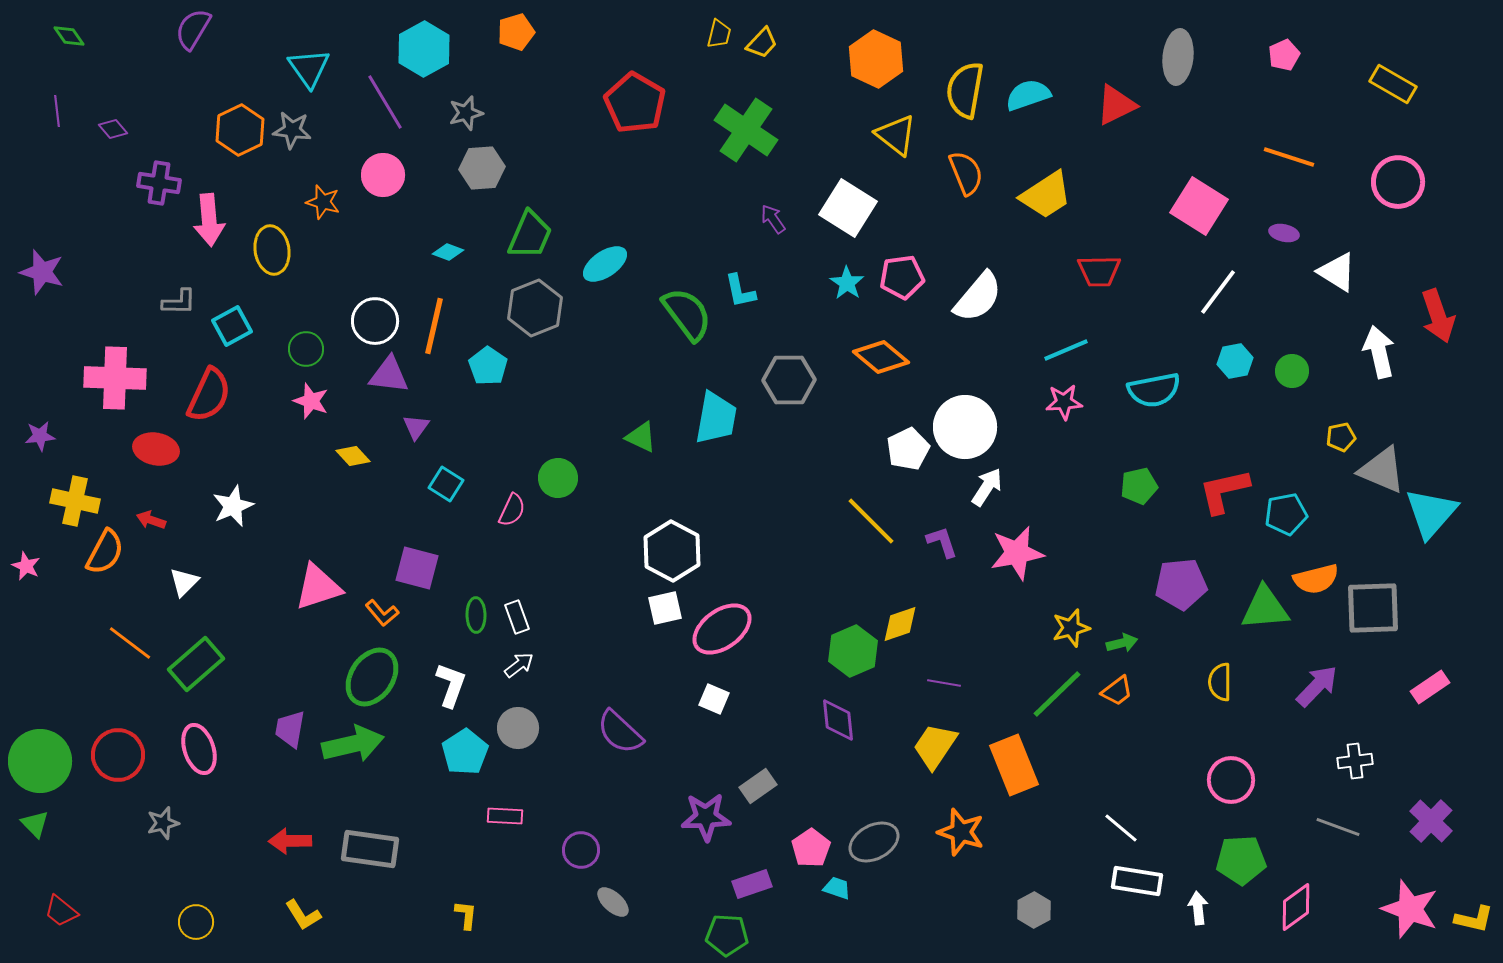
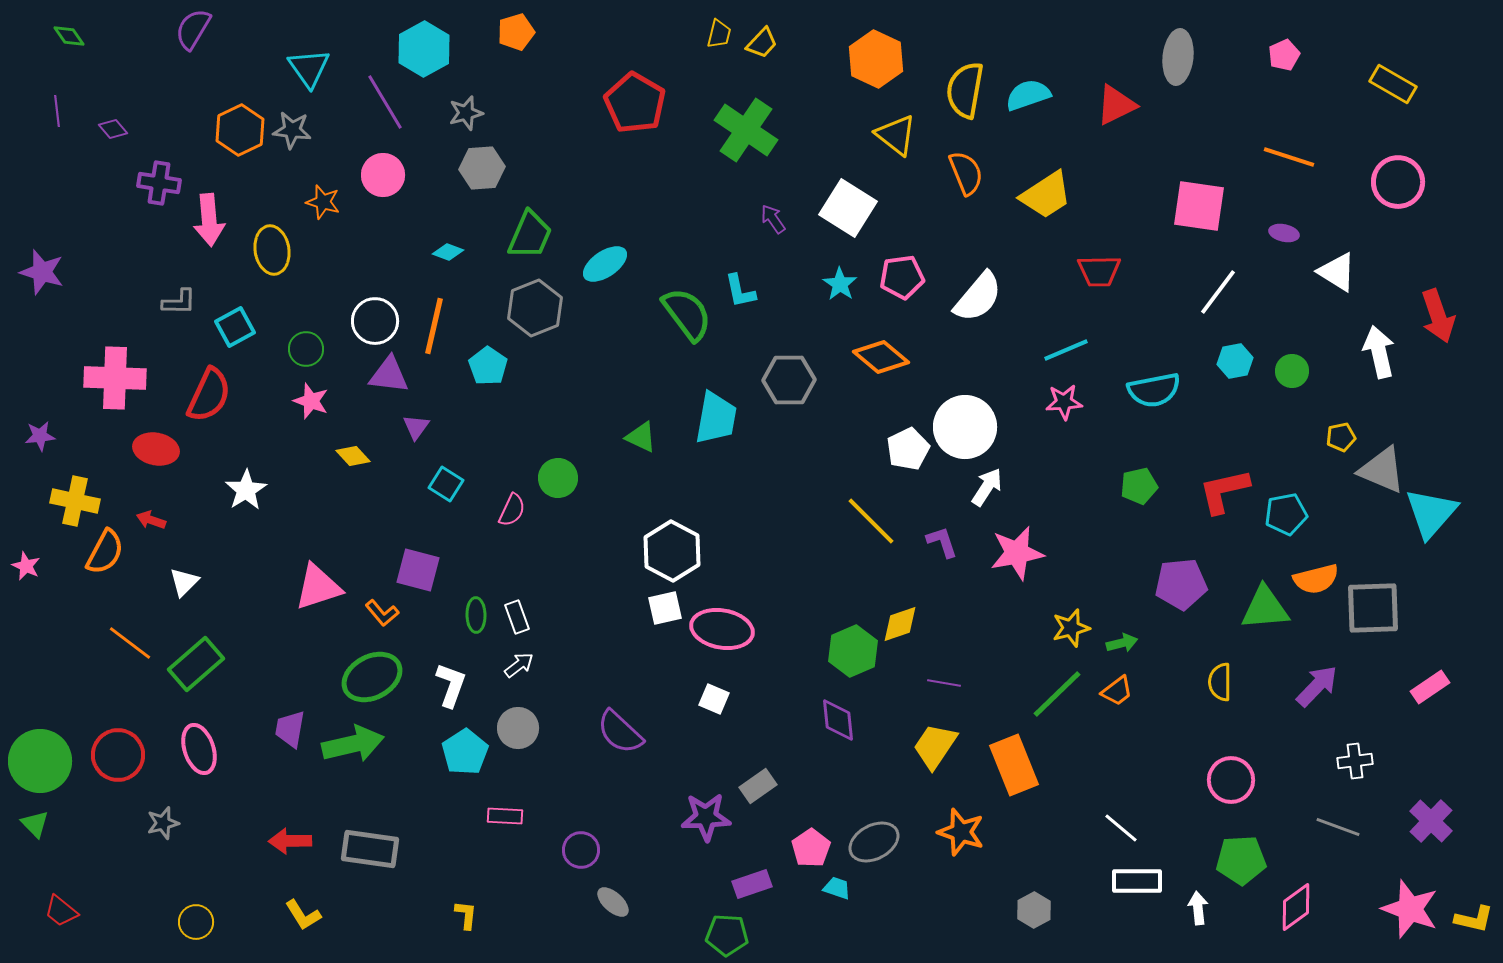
pink square at (1199, 206): rotated 24 degrees counterclockwise
cyan star at (847, 283): moved 7 px left, 1 px down
cyan square at (232, 326): moved 3 px right, 1 px down
white star at (233, 506): moved 13 px right, 16 px up; rotated 9 degrees counterclockwise
purple square at (417, 568): moved 1 px right, 2 px down
pink ellipse at (722, 629): rotated 46 degrees clockwise
green ellipse at (372, 677): rotated 28 degrees clockwise
white rectangle at (1137, 881): rotated 9 degrees counterclockwise
